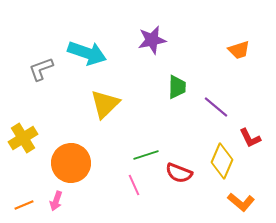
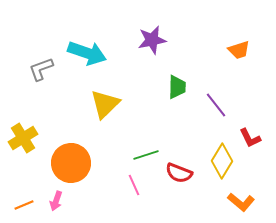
purple line: moved 2 px up; rotated 12 degrees clockwise
yellow diamond: rotated 8 degrees clockwise
